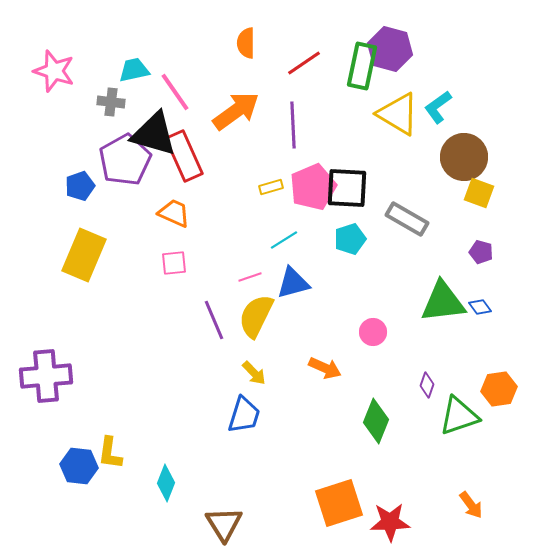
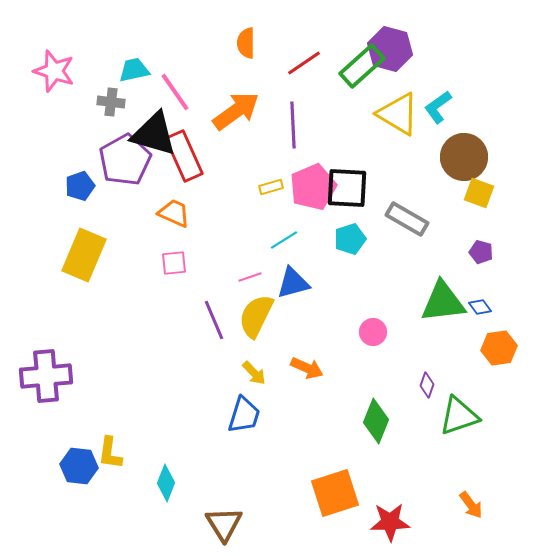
green rectangle at (362, 66): rotated 36 degrees clockwise
orange arrow at (325, 368): moved 18 px left
orange hexagon at (499, 389): moved 41 px up
orange square at (339, 503): moved 4 px left, 10 px up
